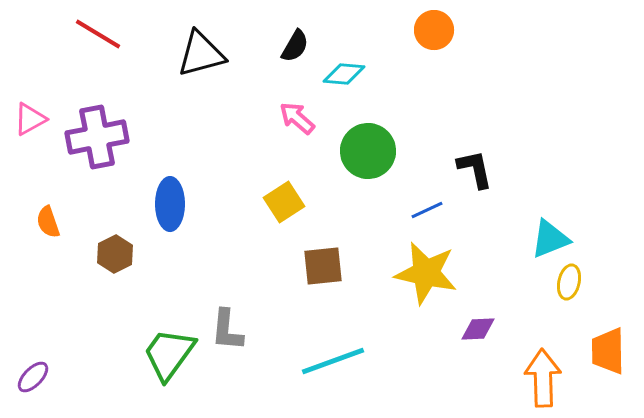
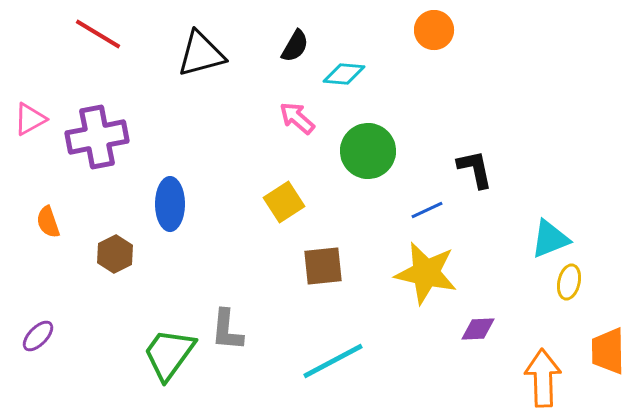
cyan line: rotated 8 degrees counterclockwise
purple ellipse: moved 5 px right, 41 px up
